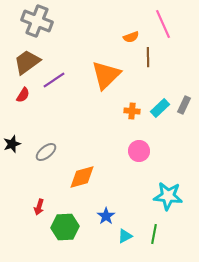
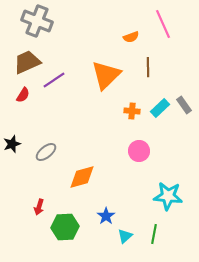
brown line: moved 10 px down
brown trapezoid: rotated 12 degrees clockwise
gray rectangle: rotated 60 degrees counterclockwise
cyan triangle: rotated 14 degrees counterclockwise
